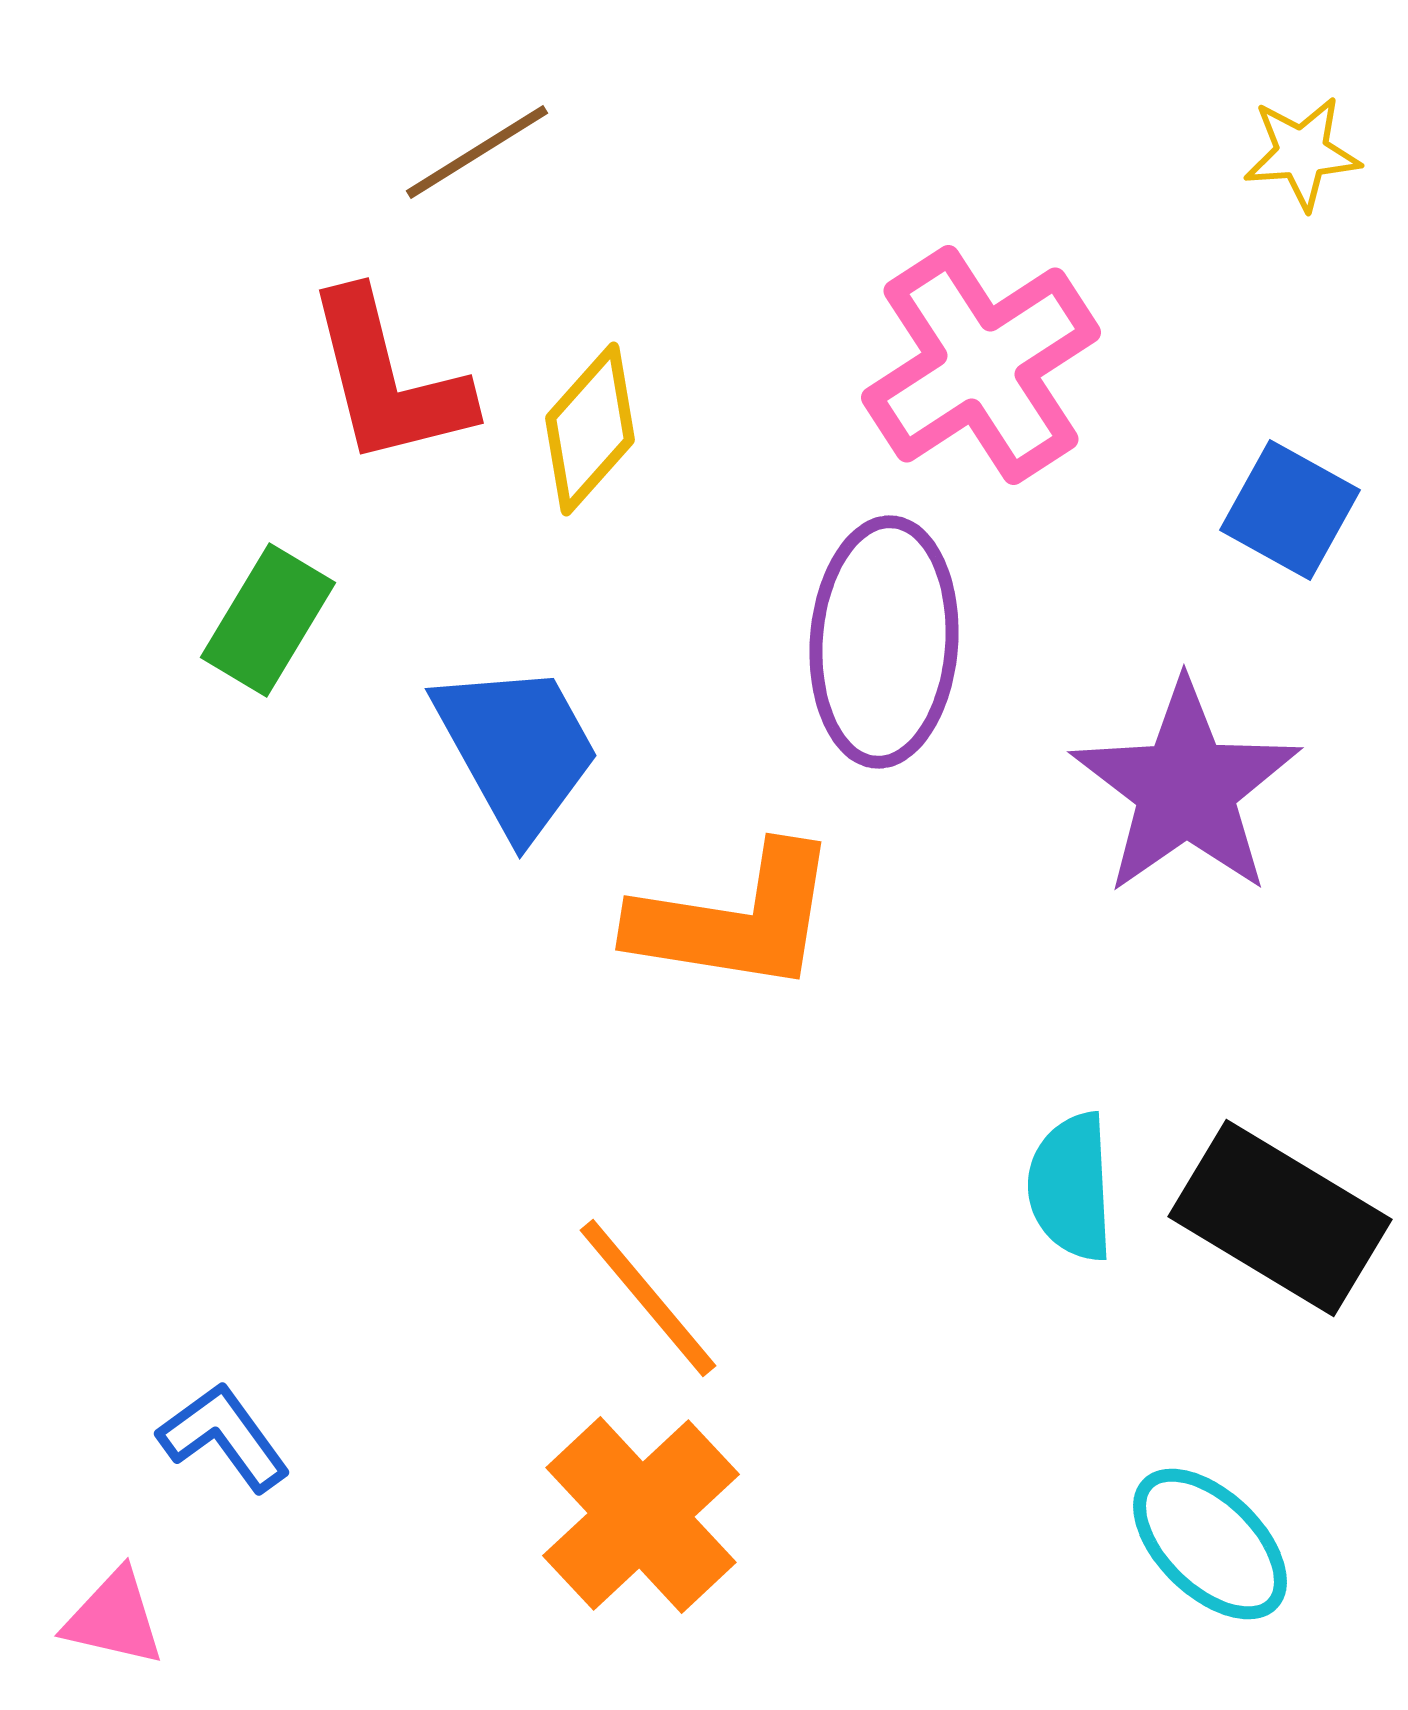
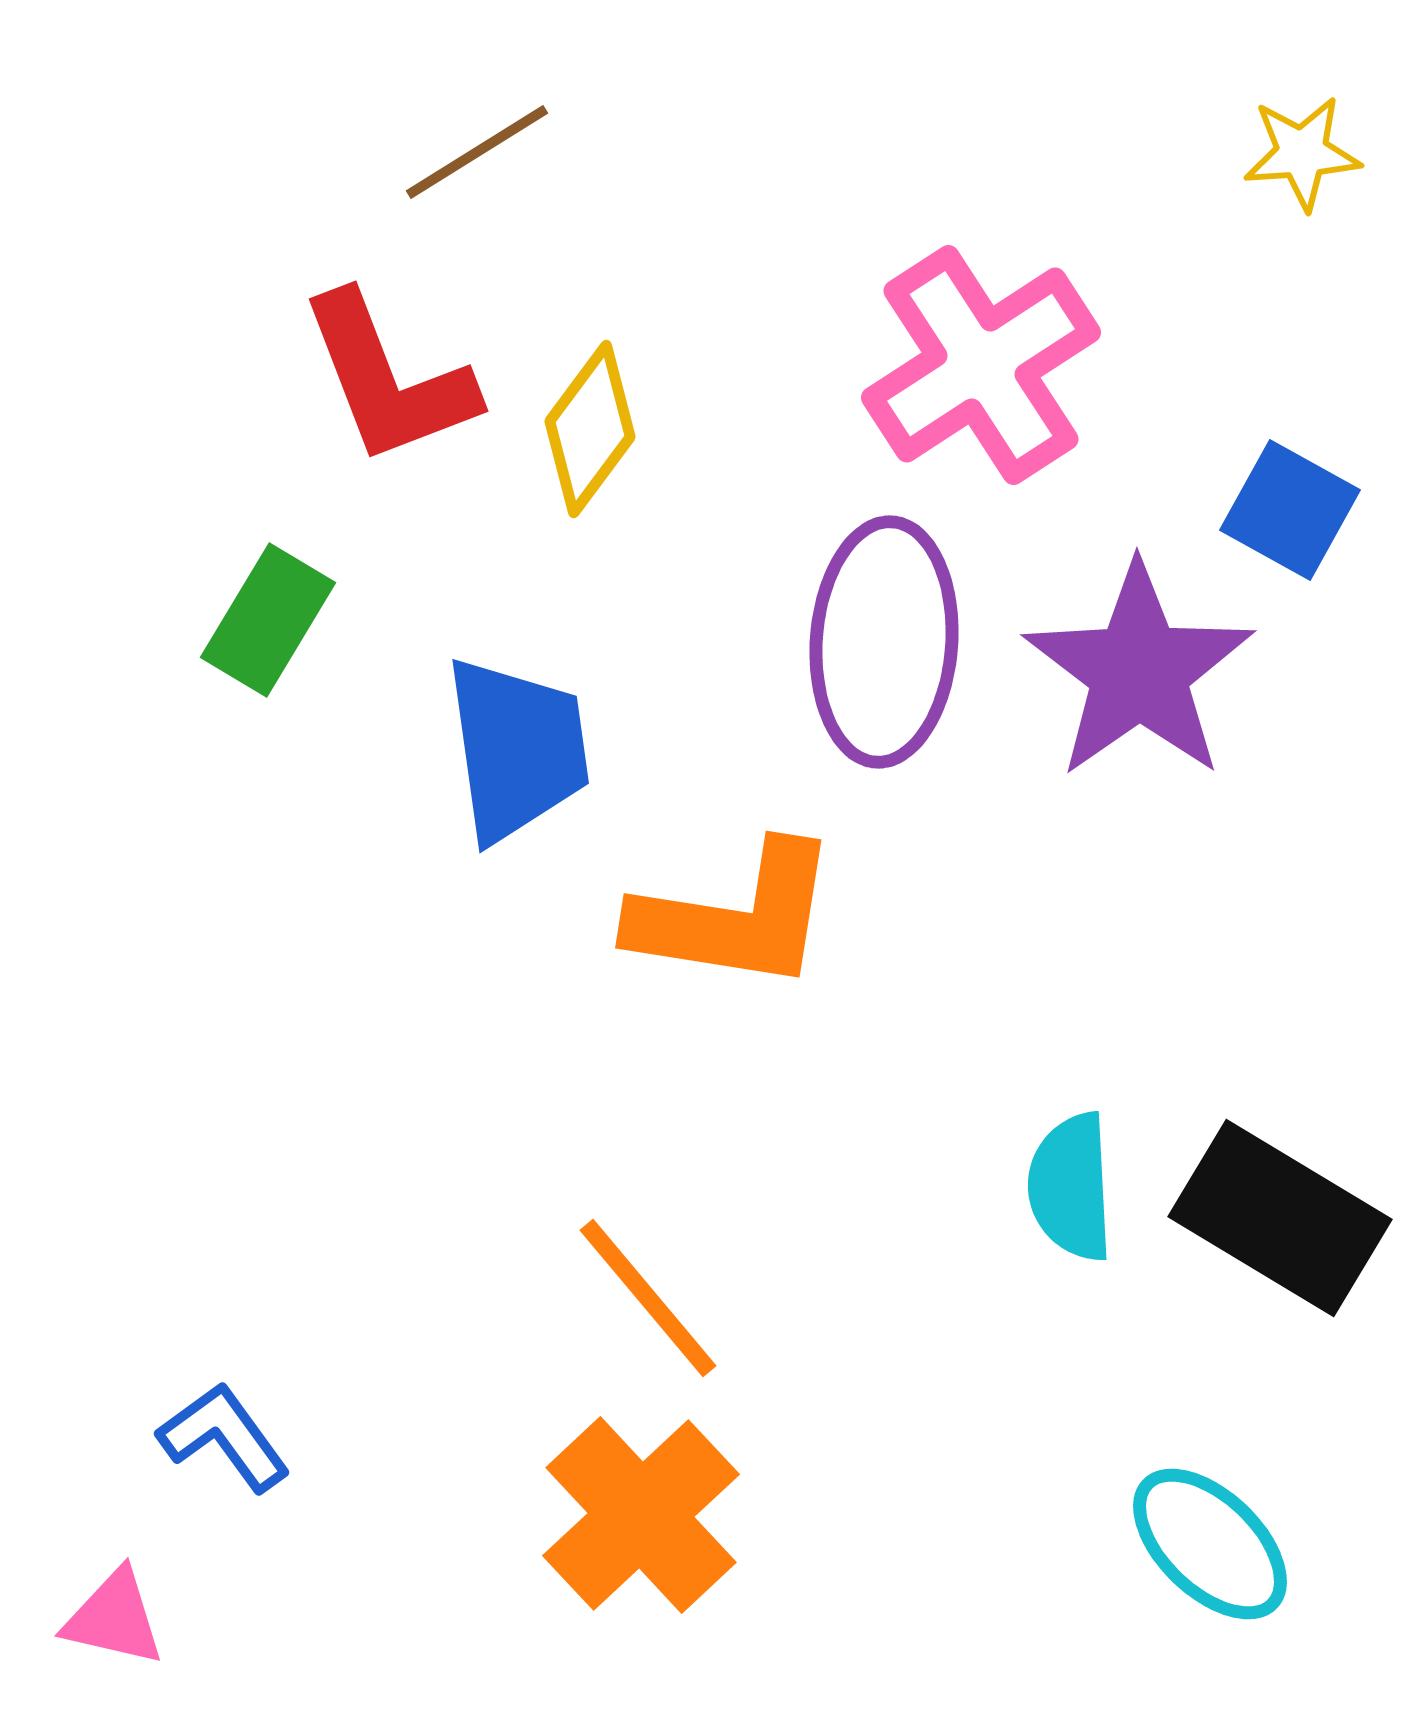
red L-shape: rotated 7 degrees counterclockwise
yellow diamond: rotated 5 degrees counterclockwise
blue trapezoid: rotated 21 degrees clockwise
purple star: moved 47 px left, 117 px up
orange L-shape: moved 2 px up
